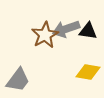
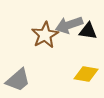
gray arrow: moved 3 px right, 4 px up
yellow diamond: moved 2 px left, 2 px down
gray trapezoid: rotated 12 degrees clockwise
